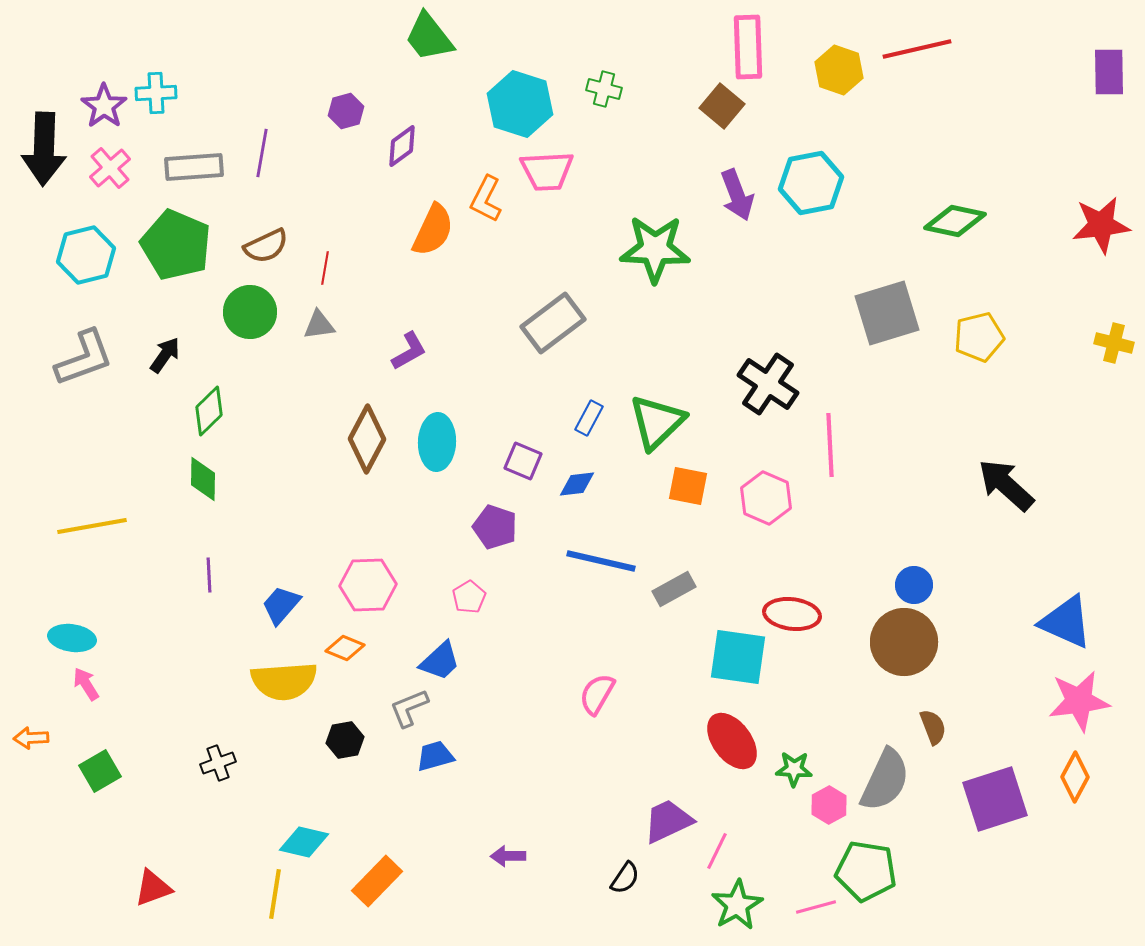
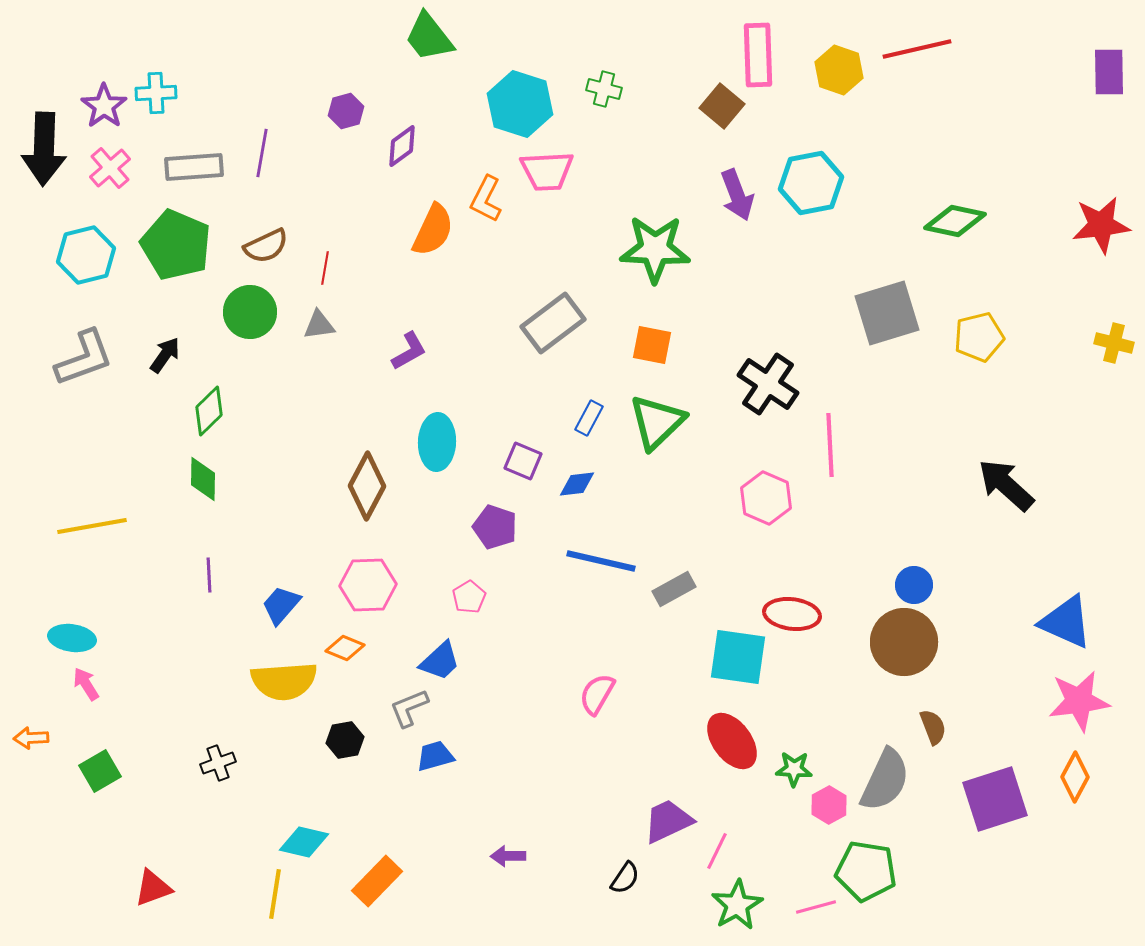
pink rectangle at (748, 47): moved 10 px right, 8 px down
brown diamond at (367, 439): moved 47 px down
orange square at (688, 486): moved 36 px left, 141 px up
